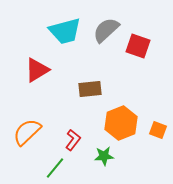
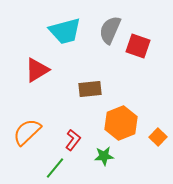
gray semicircle: moved 4 px right; rotated 24 degrees counterclockwise
orange square: moved 7 px down; rotated 24 degrees clockwise
